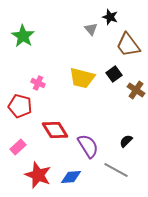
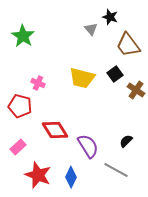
black square: moved 1 px right
blue diamond: rotated 60 degrees counterclockwise
